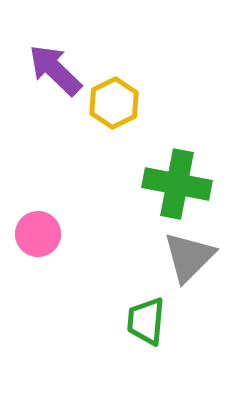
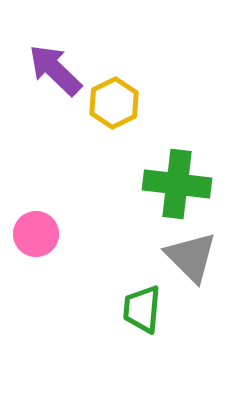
green cross: rotated 4 degrees counterclockwise
pink circle: moved 2 px left
gray triangle: moved 2 px right; rotated 30 degrees counterclockwise
green trapezoid: moved 4 px left, 12 px up
